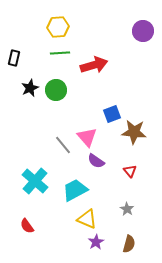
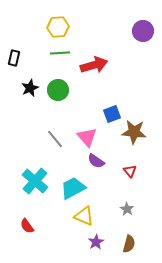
green circle: moved 2 px right
gray line: moved 8 px left, 6 px up
cyan trapezoid: moved 2 px left, 2 px up
yellow triangle: moved 3 px left, 3 px up
